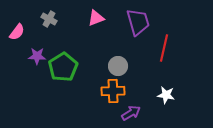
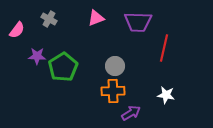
purple trapezoid: rotated 108 degrees clockwise
pink semicircle: moved 2 px up
gray circle: moved 3 px left
